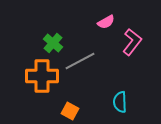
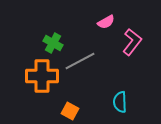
green cross: rotated 12 degrees counterclockwise
